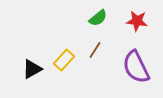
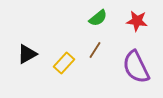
yellow rectangle: moved 3 px down
black triangle: moved 5 px left, 15 px up
